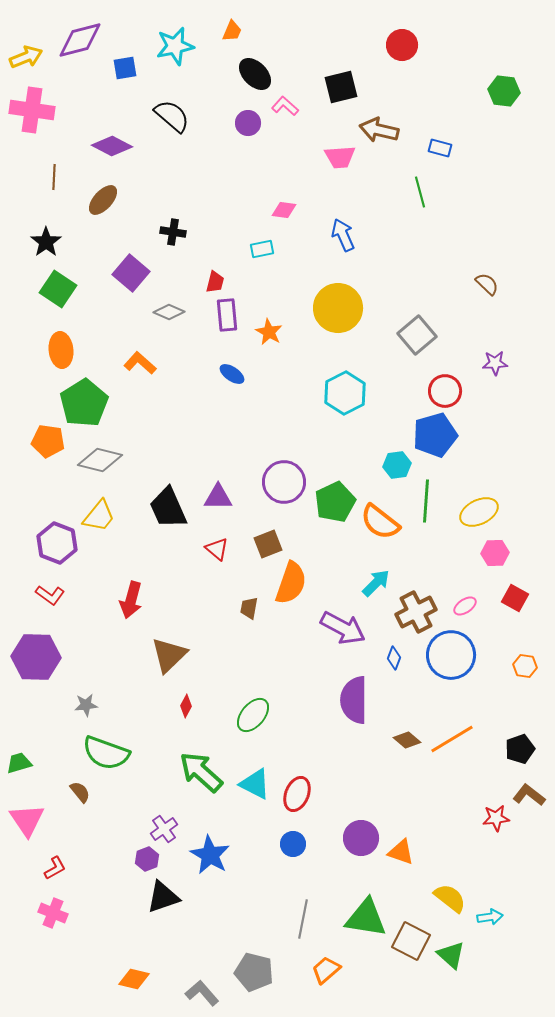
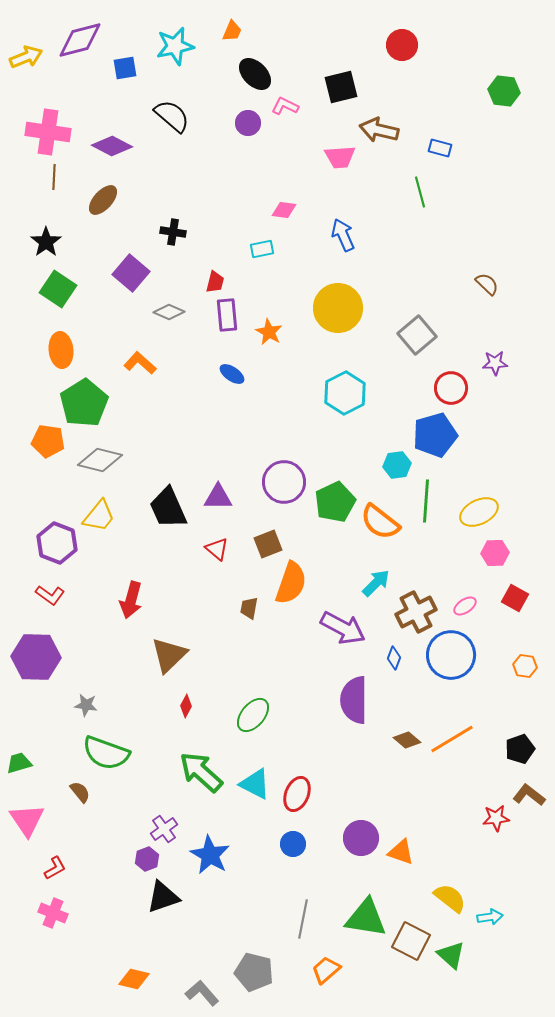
pink L-shape at (285, 106): rotated 16 degrees counterclockwise
pink cross at (32, 110): moved 16 px right, 22 px down
red circle at (445, 391): moved 6 px right, 3 px up
gray star at (86, 705): rotated 15 degrees clockwise
